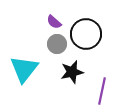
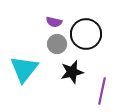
purple semicircle: rotated 28 degrees counterclockwise
